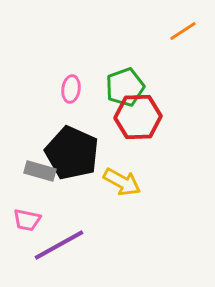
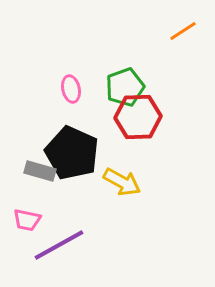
pink ellipse: rotated 20 degrees counterclockwise
